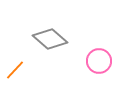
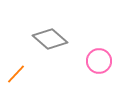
orange line: moved 1 px right, 4 px down
